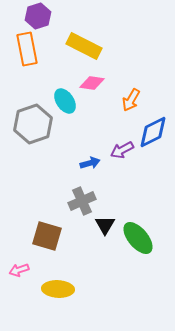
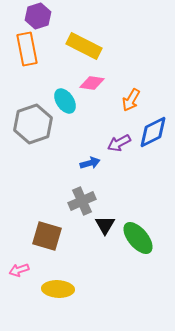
purple arrow: moved 3 px left, 7 px up
